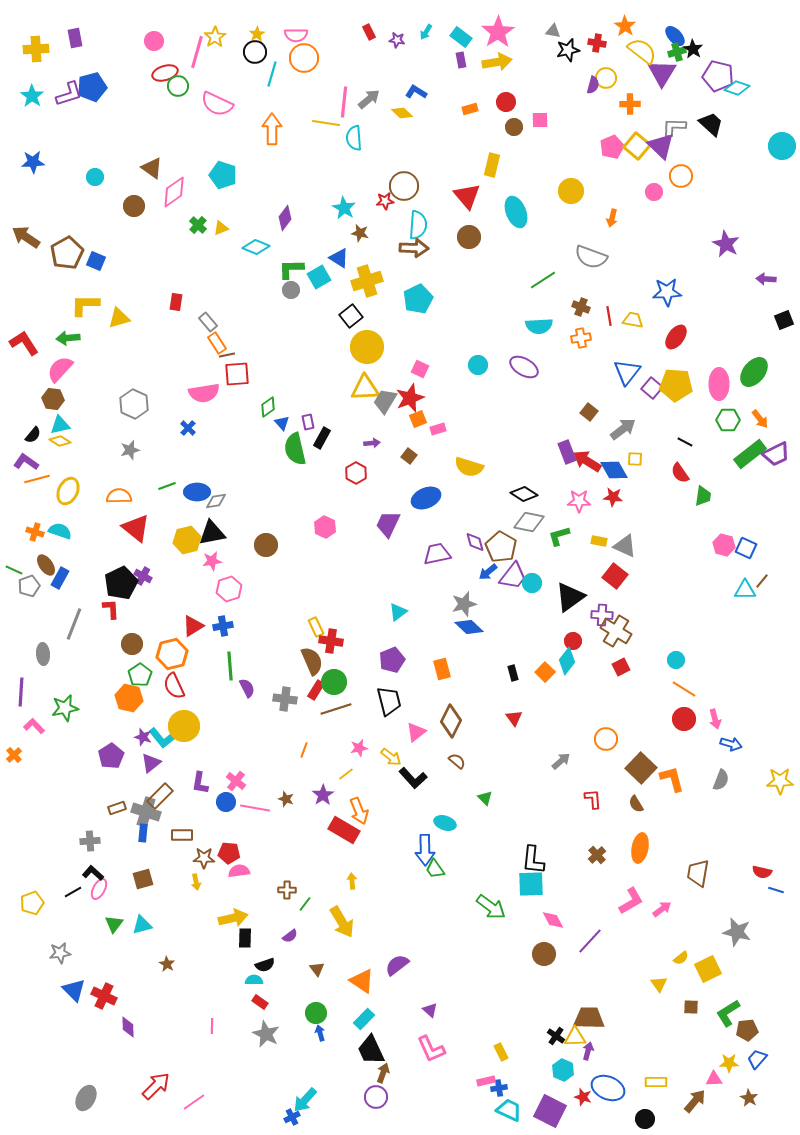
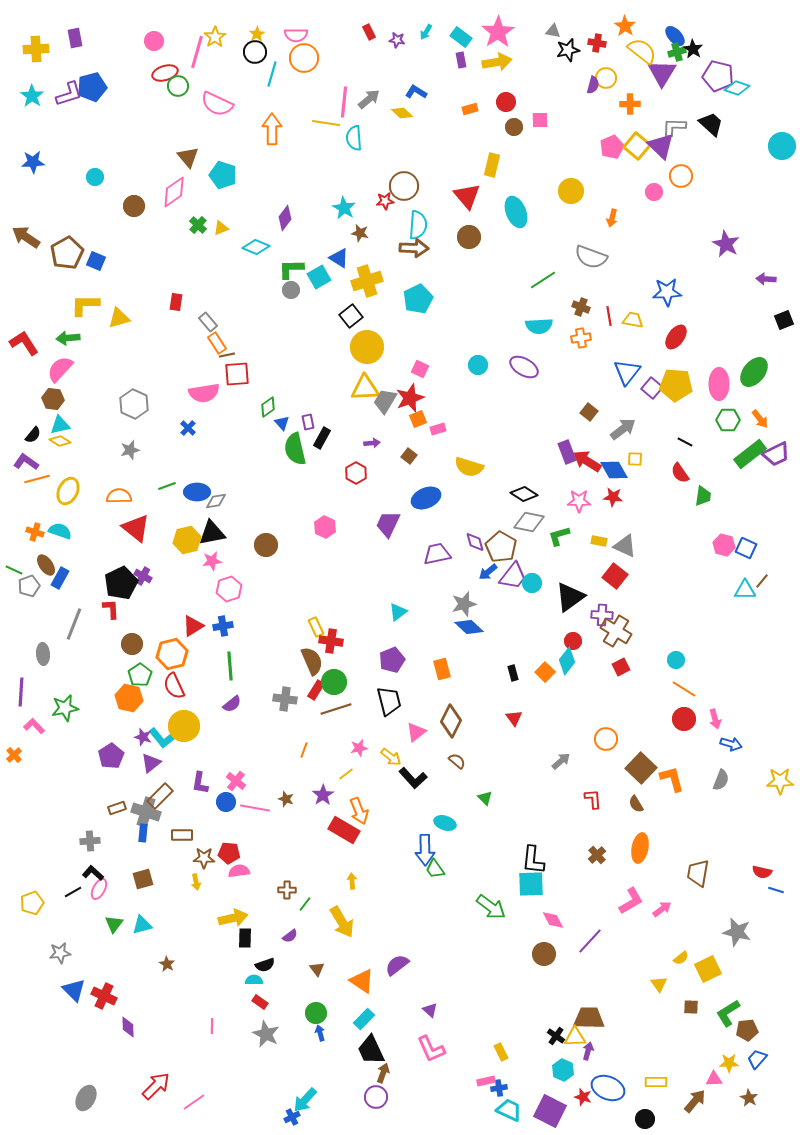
brown triangle at (152, 168): moved 36 px right, 11 px up; rotated 15 degrees clockwise
purple semicircle at (247, 688): moved 15 px left, 16 px down; rotated 78 degrees clockwise
